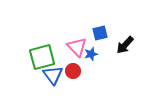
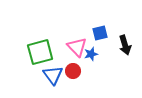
black arrow: rotated 60 degrees counterclockwise
green square: moved 2 px left, 5 px up
